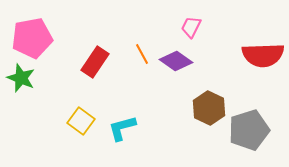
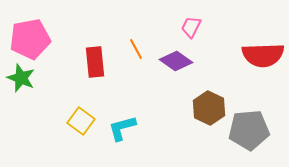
pink pentagon: moved 2 px left, 1 px down
orange line: moved 6 px left, 5 px up
red rectangle: rotated 40 degrees counterclockwise
gray pentagon: rotated 12 degrees clockwise
